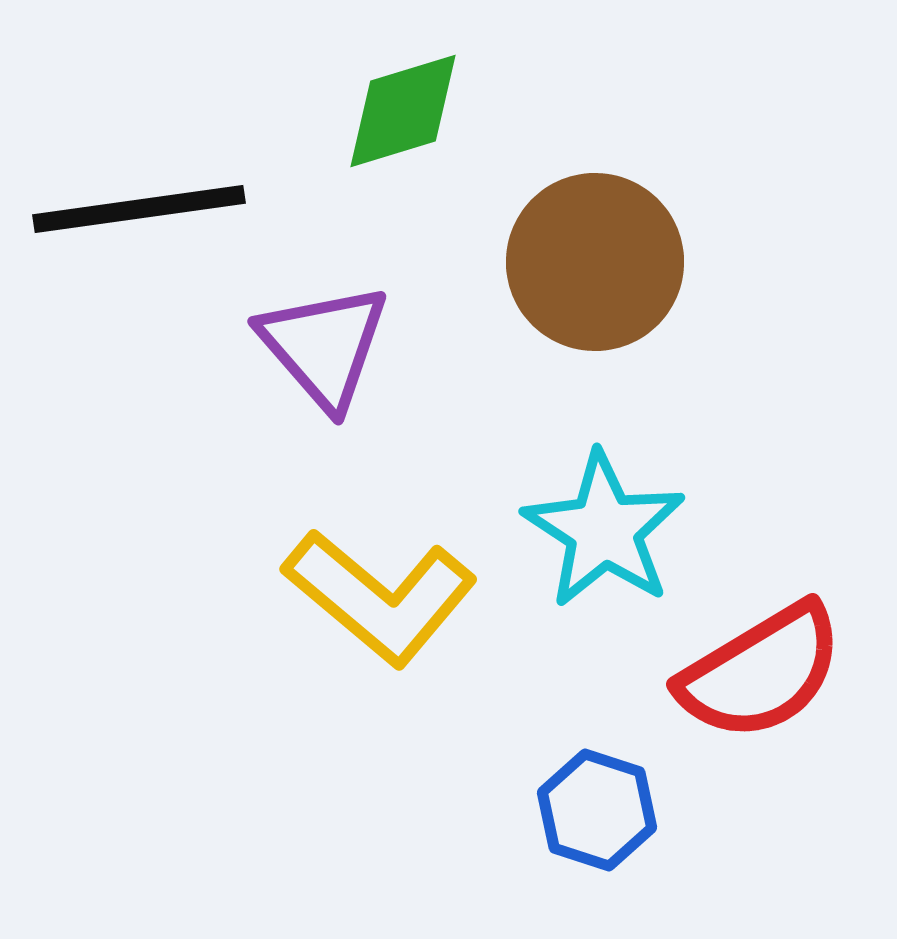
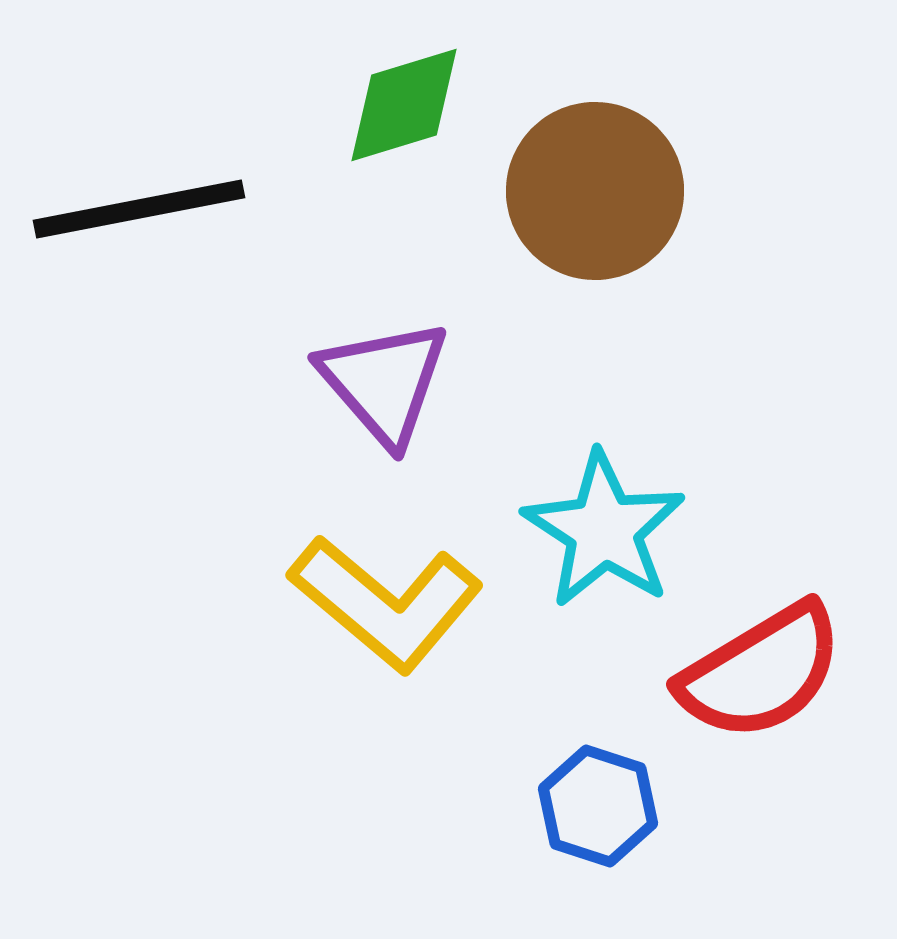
green diamond: moved 1 px right, 6 px up
black line: rotated 3 degrees counterclockwise
brown circle: moved 71 px up
purple triangle: moved 60 px right, 36 px down
yellow L-shape: moved 6 px right, 6 px down
blue hexagon: moved 1 px right, 4 px up
